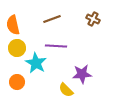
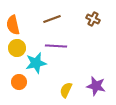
cyan star: rotated 30 degrees clockwise
purple star: moved 14 px right, 12 px down; rotated 18 degrees clockwise
orange circle: moved 2 px right
yellow semicircle: rotated 70 degrees clockwise
